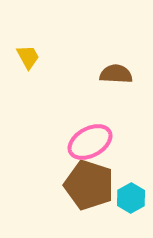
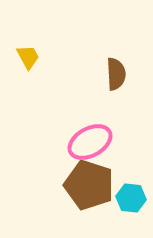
brown semicircle: rotated 84 degrees clockwise
cyan hexagon: rotated 24 degrees counterclockwise
